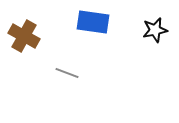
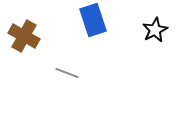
blue rectangle: moved 2 px up; rotated 64 degrees clockwise
black star: rotated 15 degrees counterclockwise
